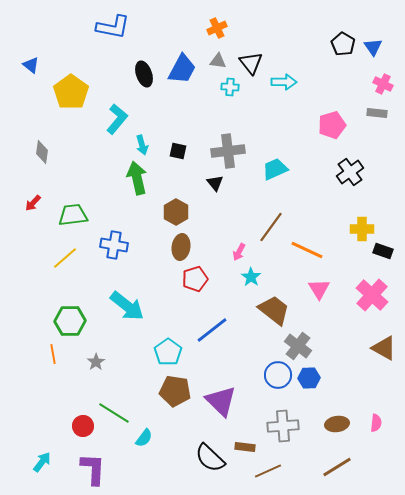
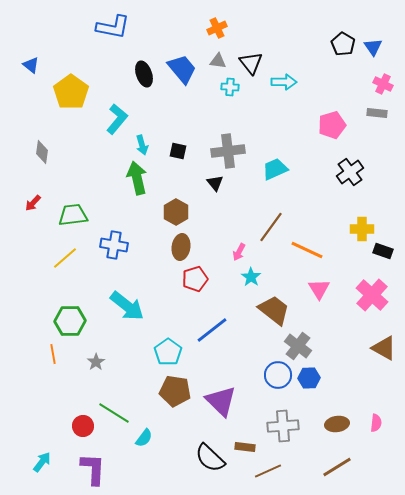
blue trapezoid at (182, 69): rotated 68 degrees counterclockwise
